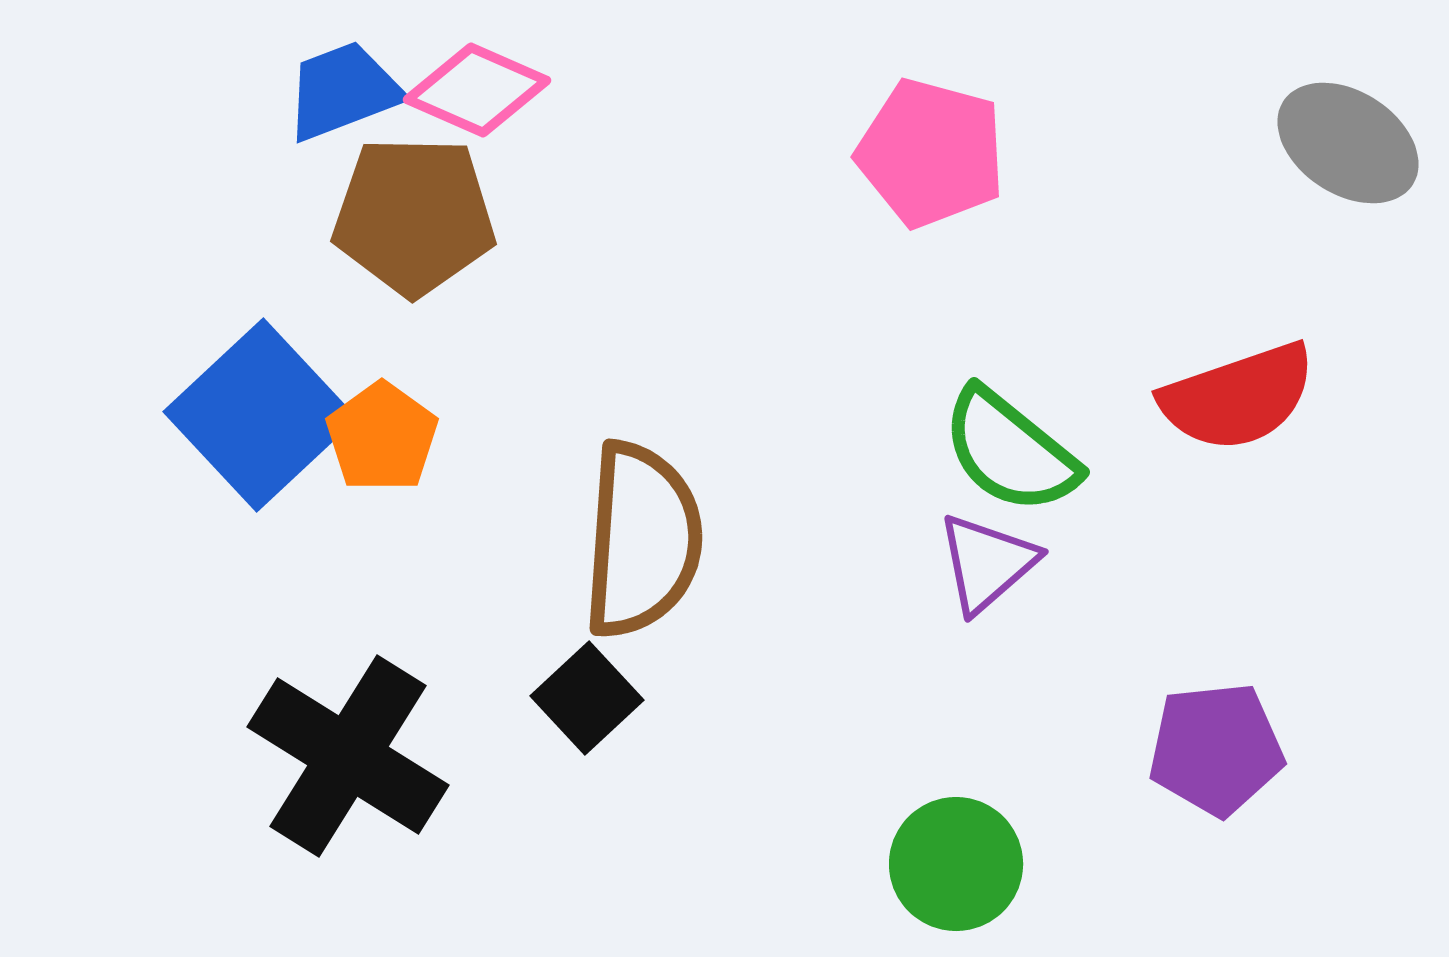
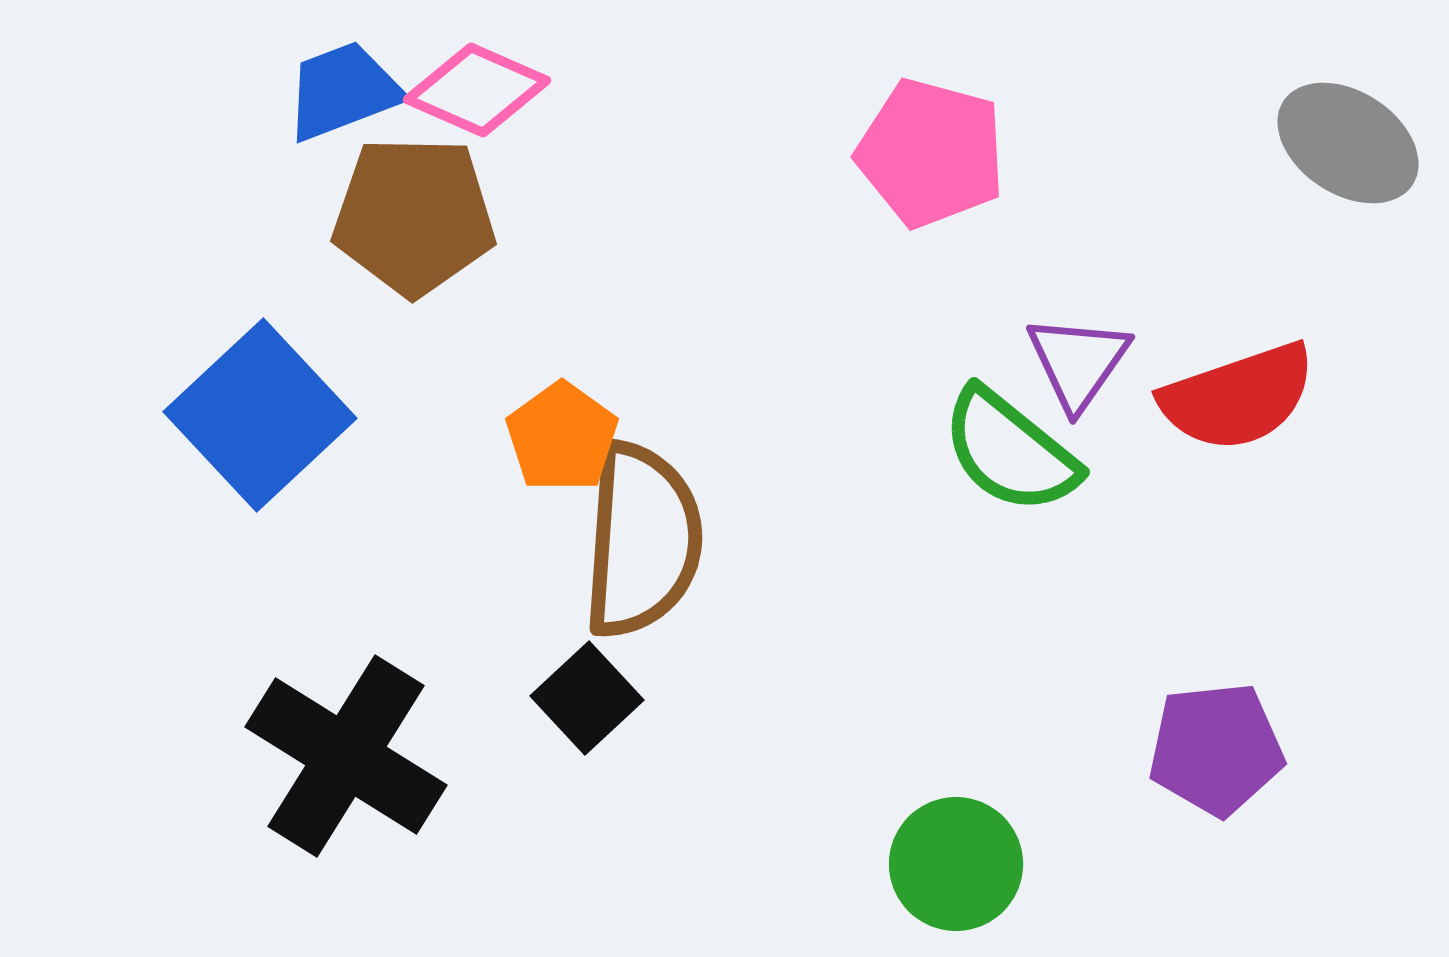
orange pentagon: moved 180 px right
purple triangle: moved 91 px right, 201 px up; rotated 14 degrees counterclockwise
black cross: moved 2 px left
